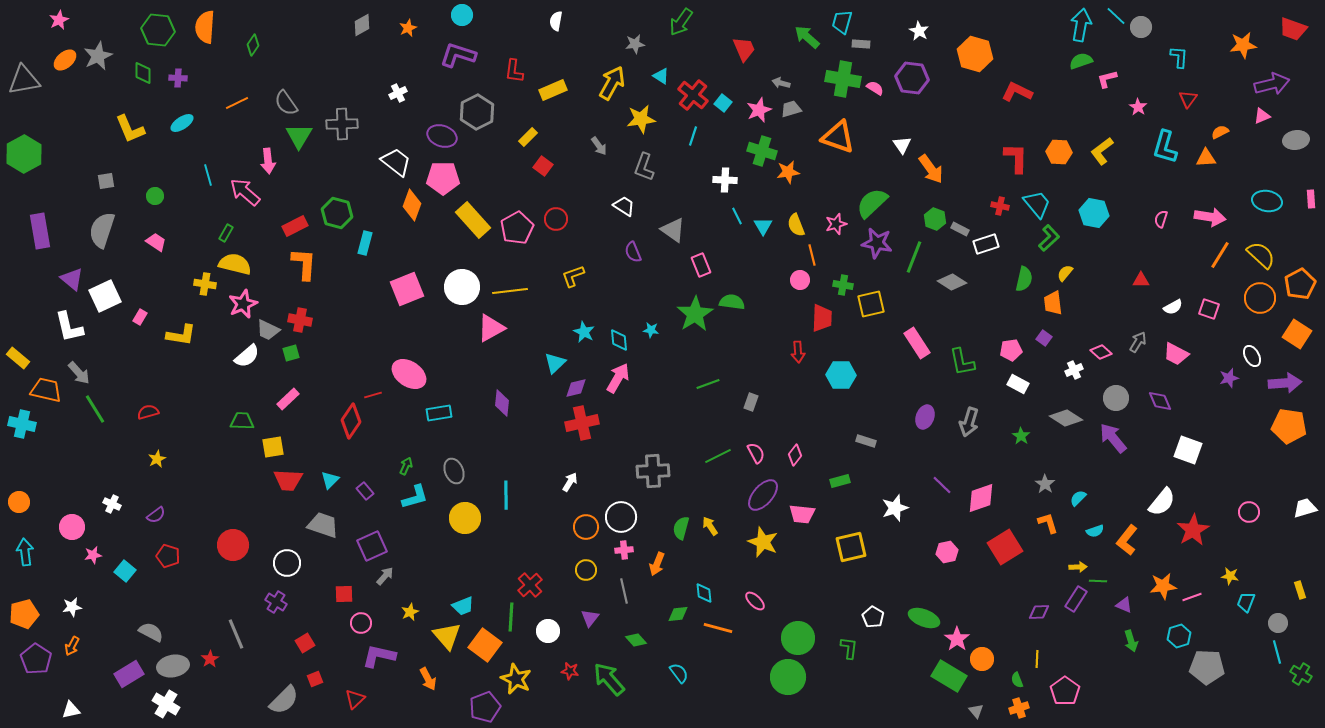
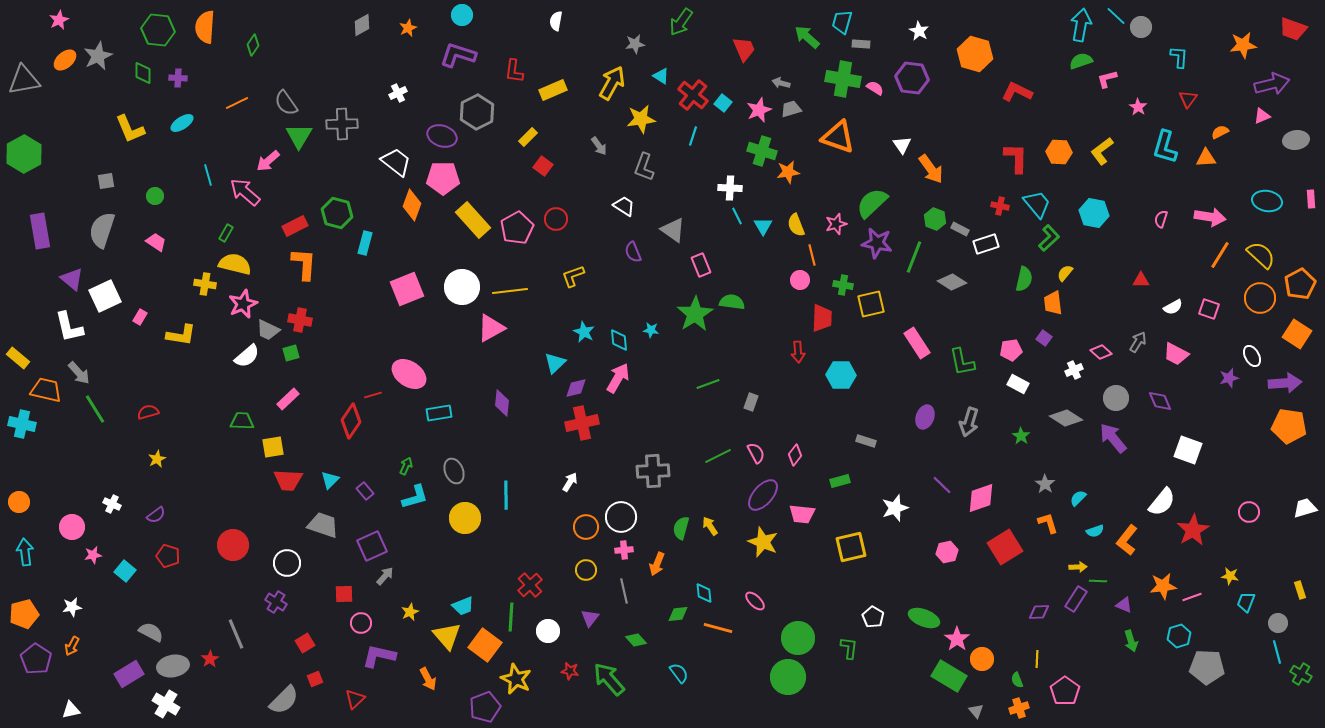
pink arrow at (268, 161): rotated 55 degrees clockwise
white cross at (725, 180): moved 5 px right, 8 px down
